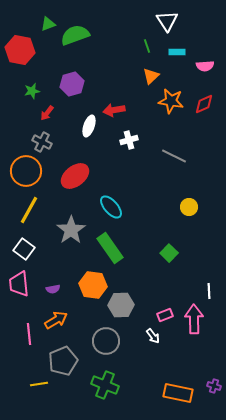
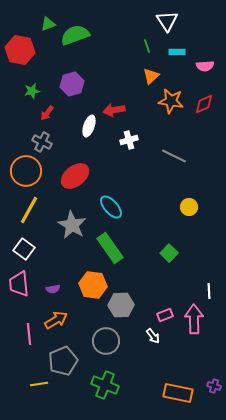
gray star at (71, 230): moved 1 px right, 5 px up; rotated 8 degrees counterclockwise
